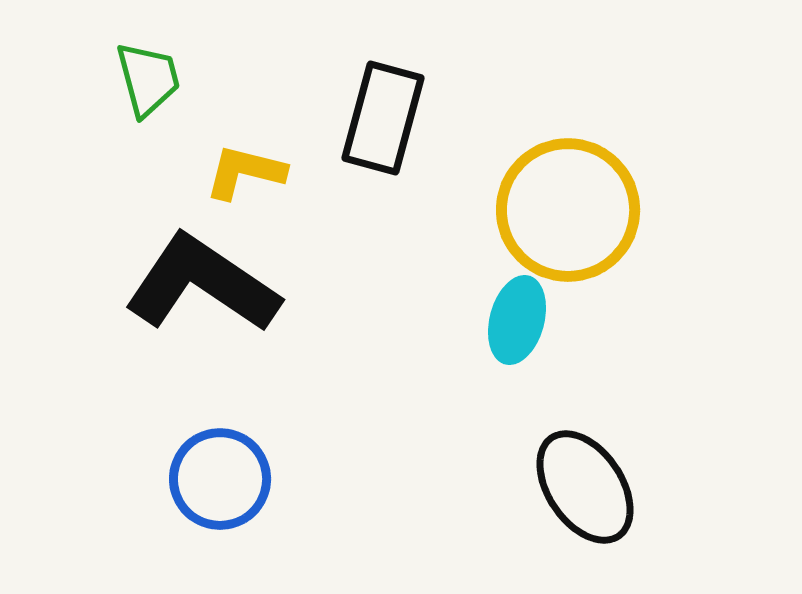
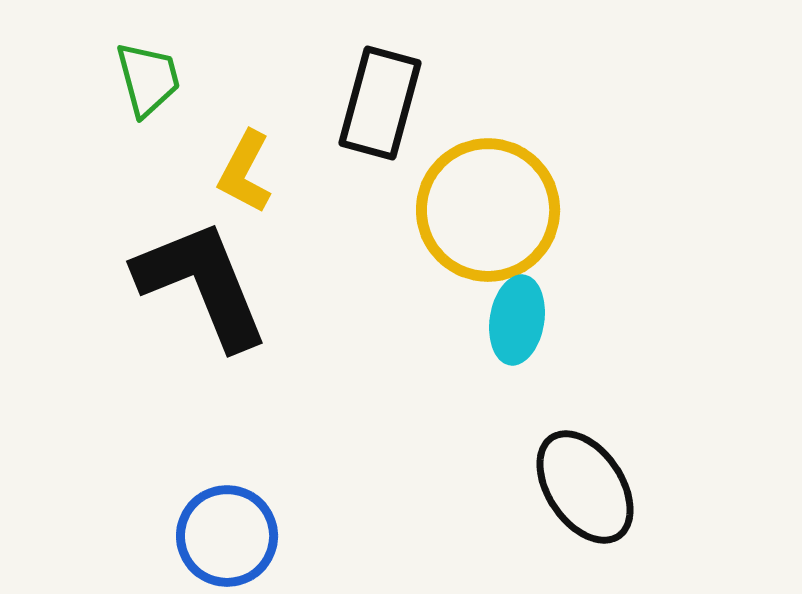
black rectangle: moved 3 px left, 15 px up
yellow L-shape: rotated 76 degrees counterclockwise
yellow circle: moved 80 px left
black L-shape: rotated 34 degrees clockwise
cyan ellipse: rotated 6 degrees counterclockwise
blue circle: moved 7 px right, 57 px down
